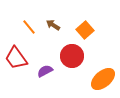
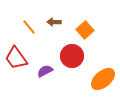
brown arrow: moved 1 px right, 3 px up; rotated 32 degrees counterclockwise
